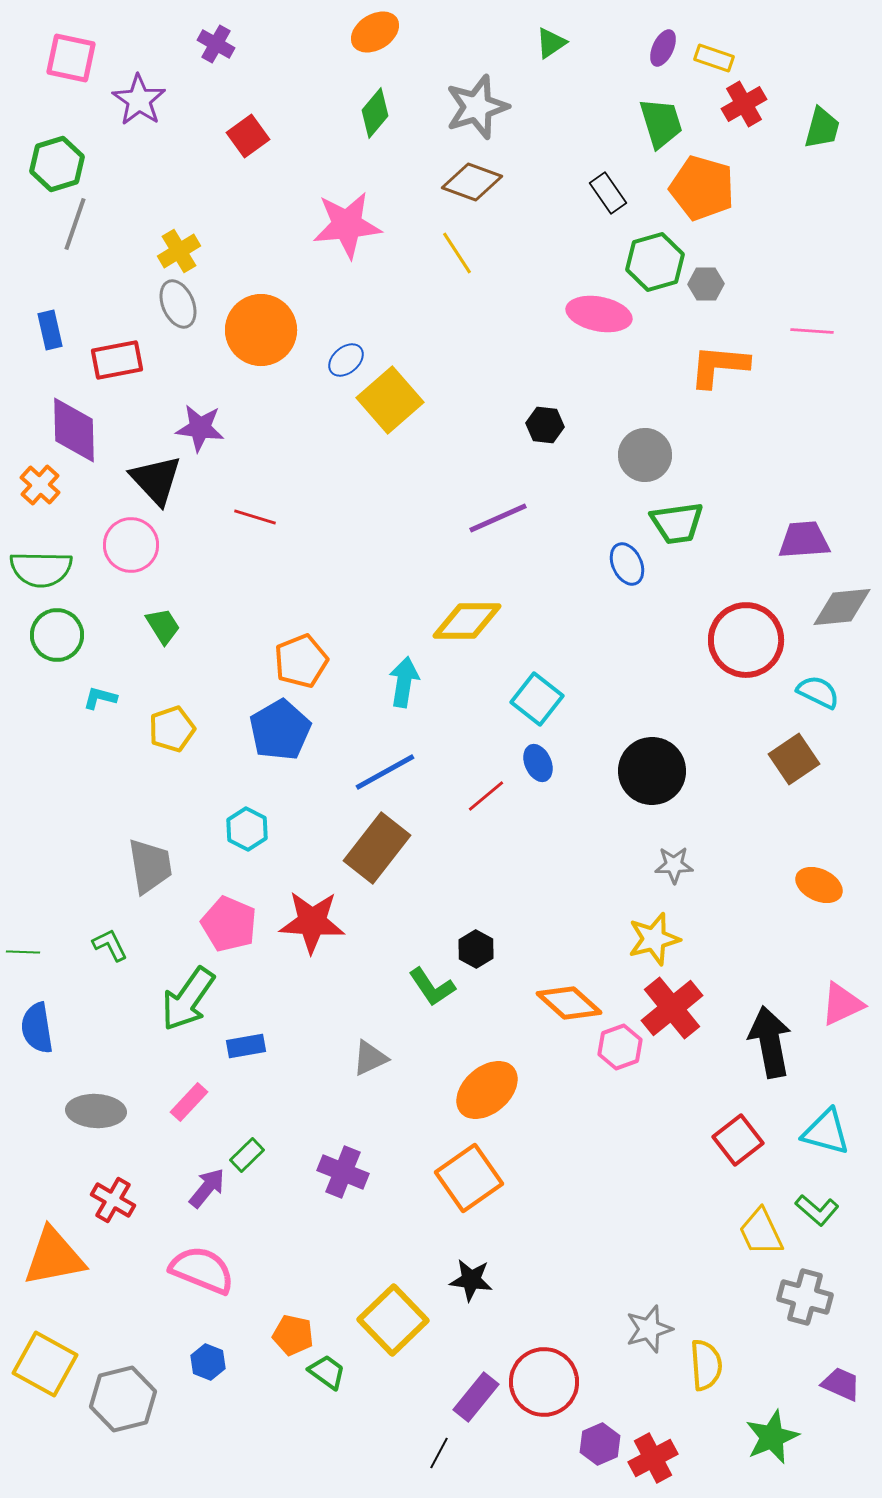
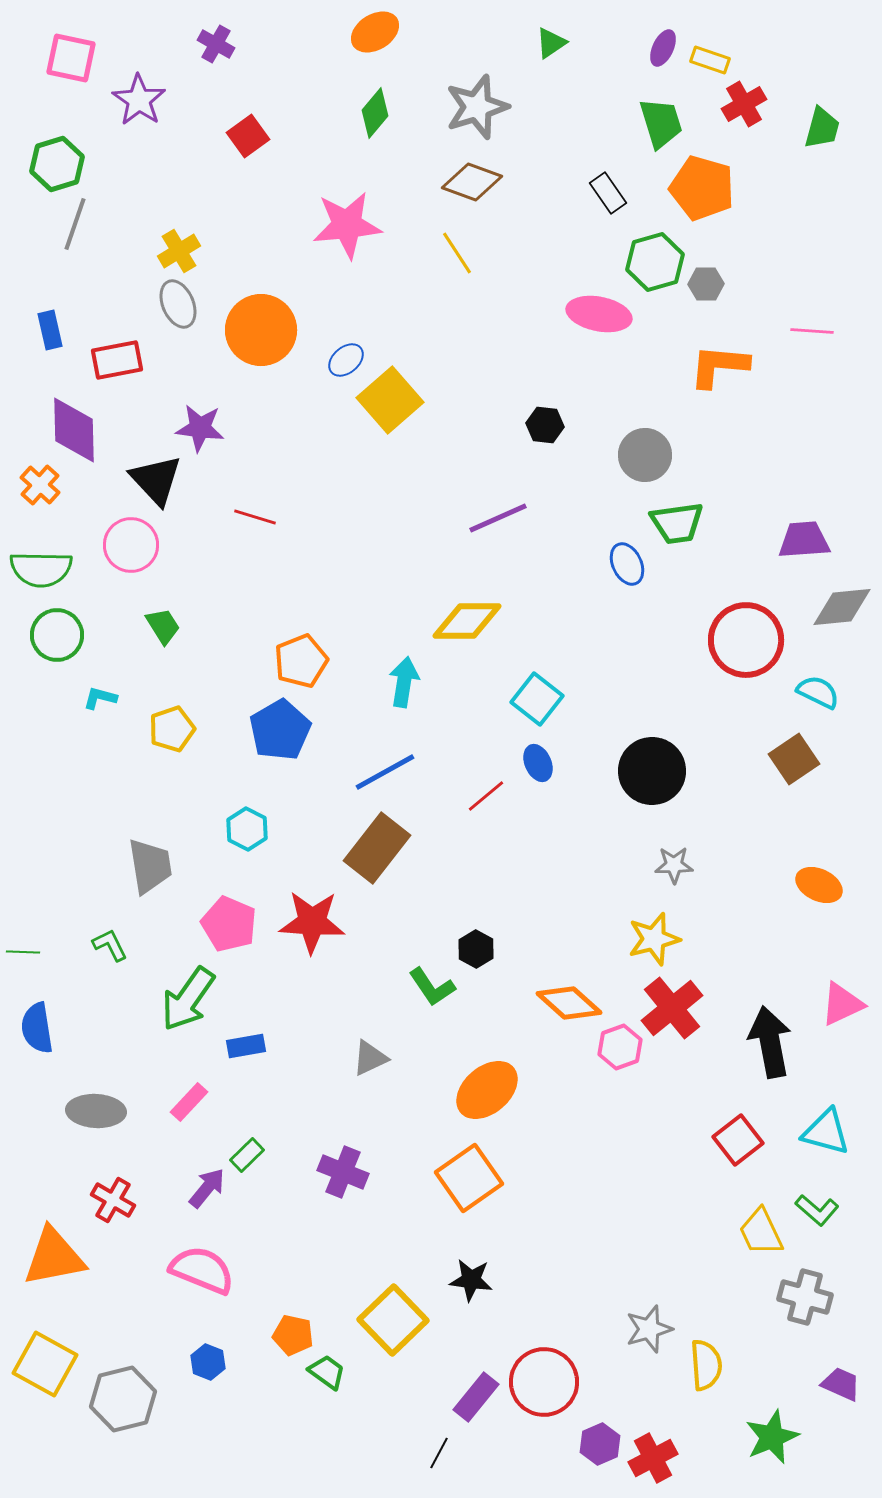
yellow rectangle at (714, 58): moved 4 px left, 2 px down
